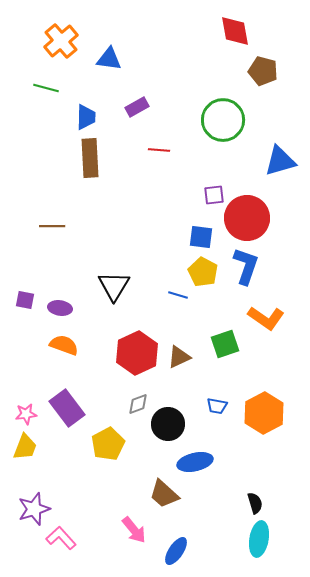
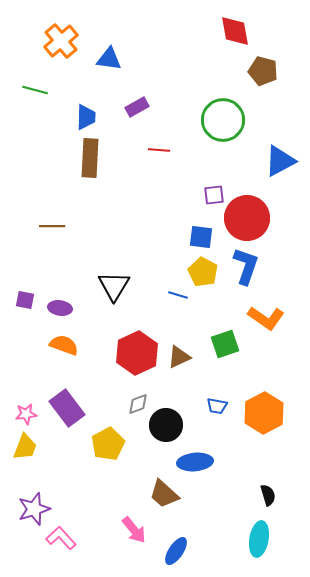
green line at (46, 88): moved 11 px left, 2 px down
brown rectangle at (90, 158): rotated 6 degrees clockwise
blue triangle at (280, 161): rotated 12 degrees counterclockwise
black circle at (168, 424): moved 2 px left, 1 px down
blue ellipse at (195, 462): rotated 8 degrees clockwise
black semicircle at (255, 503): moved 13 px right, 8 px up
